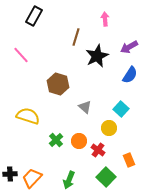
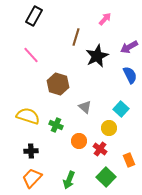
pink arrow: rotated 48 degrees clockwise
pink line: moved 10 px right
blue semicircle: rotated 60 degrees counterclockwise
green cross: moved 15 px up; rotated 24 degrees counterclockwise
red cross: moved 2 px right, 1 px up
black cross: moved 21 px right, 23 px up
